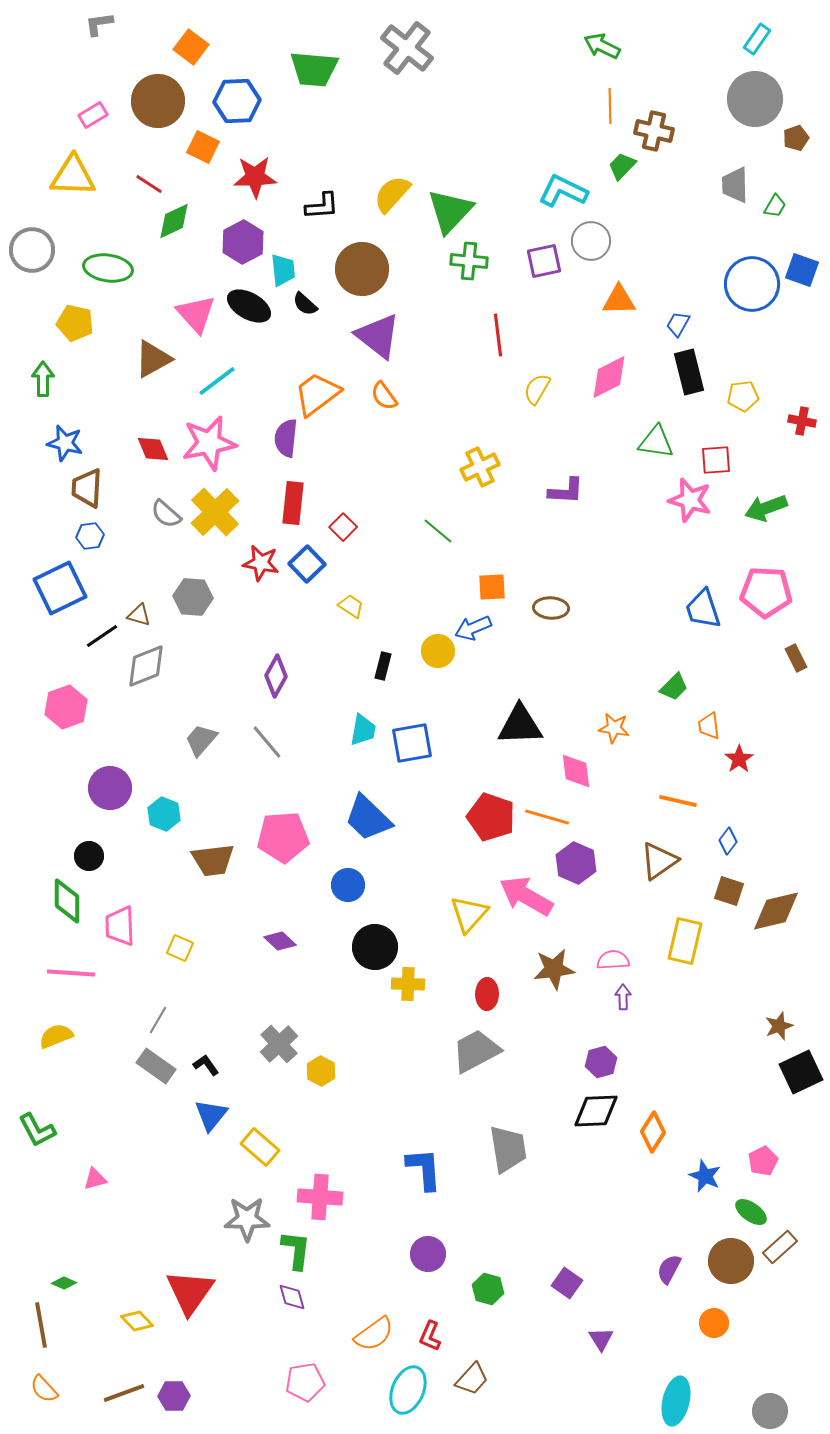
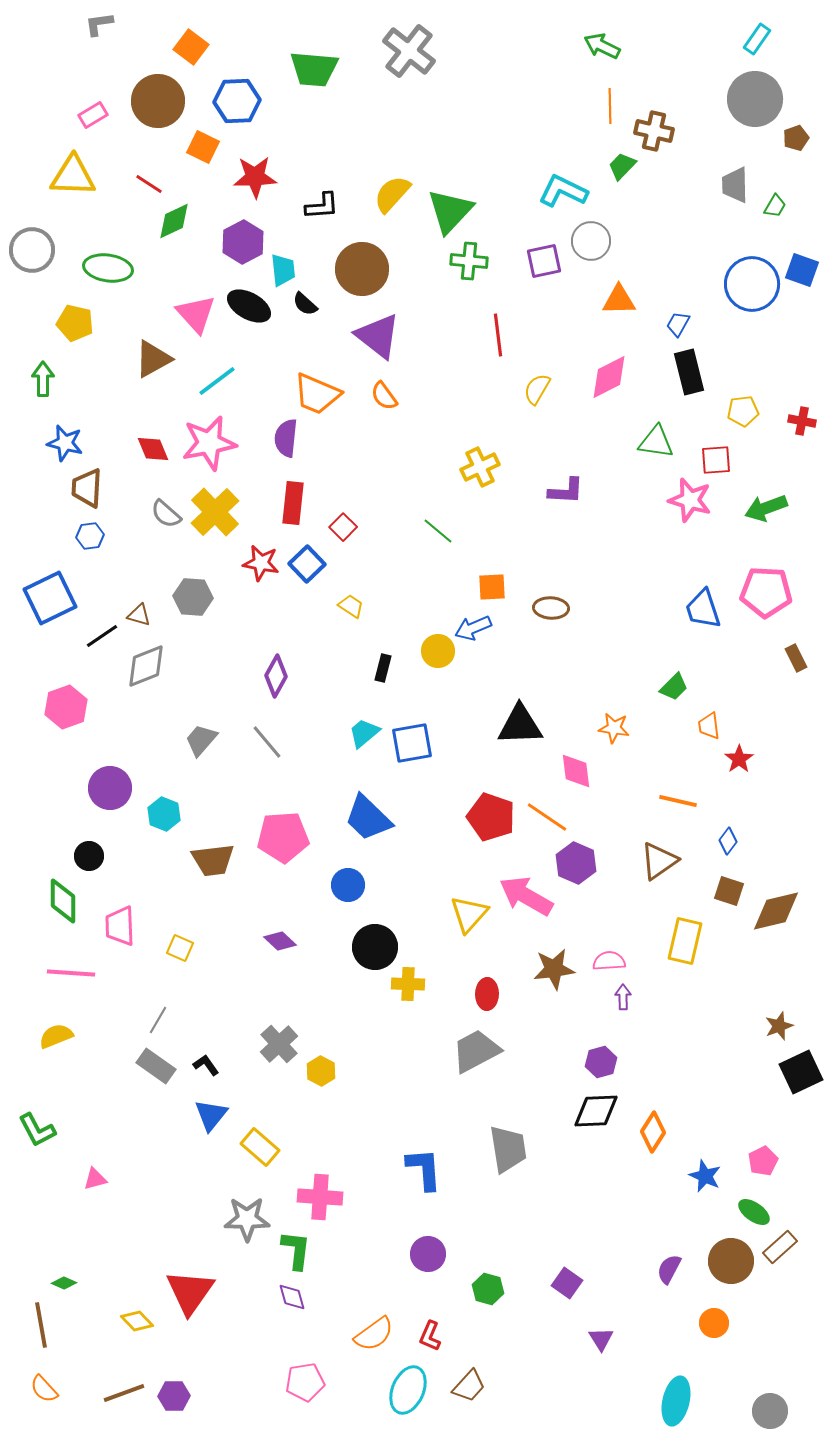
gray cross at (407, 48): moved 2 px right, 3 px down
orange trapezoid at (317, 394): rotated 120 degrees counterclockwise
yellow pentagon at (743, 396): moved 15 px down
blue square at (60, 588): moved 10 px left, 10 px down
black rectangle at (383, 666): moved 2 px down
cyan trapezoid at (363, 730): moved 1 px right, 3 px down; rotated 140 degrees counterclockwise
orange line at (547, 817): rotated 18 degrees clockwise
green diamond at (67, 901): moved 4 px left
pink semicircle at (613, 960): moved 4 px left, 1 px down
green ellipse at (751, 1212): moved 3 px right
brown trapezoid at (472, 1379): moved 3 px left, 7 px down
